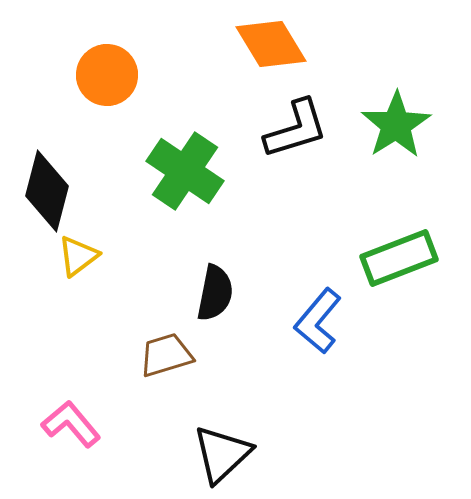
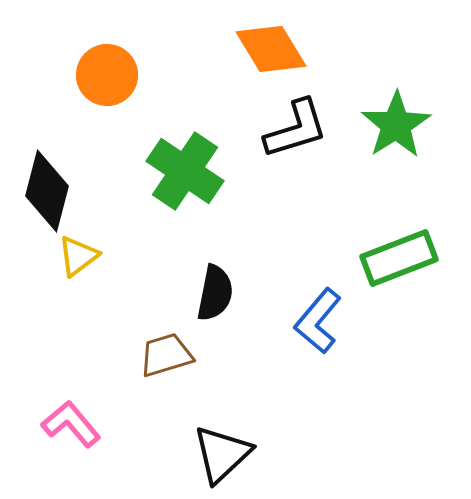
orange diamond: moved 5 px down
